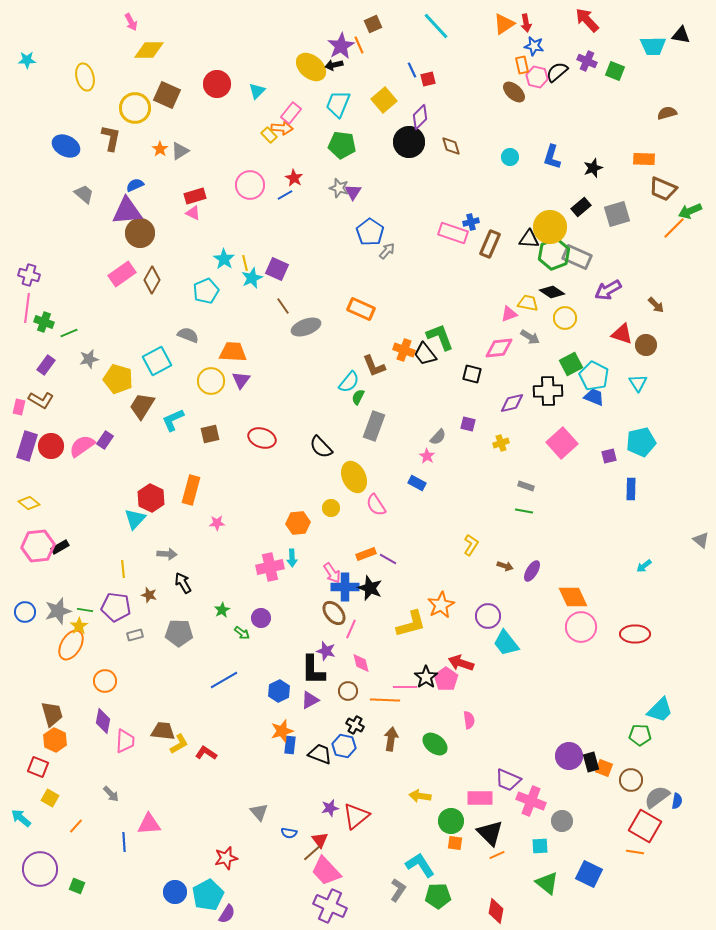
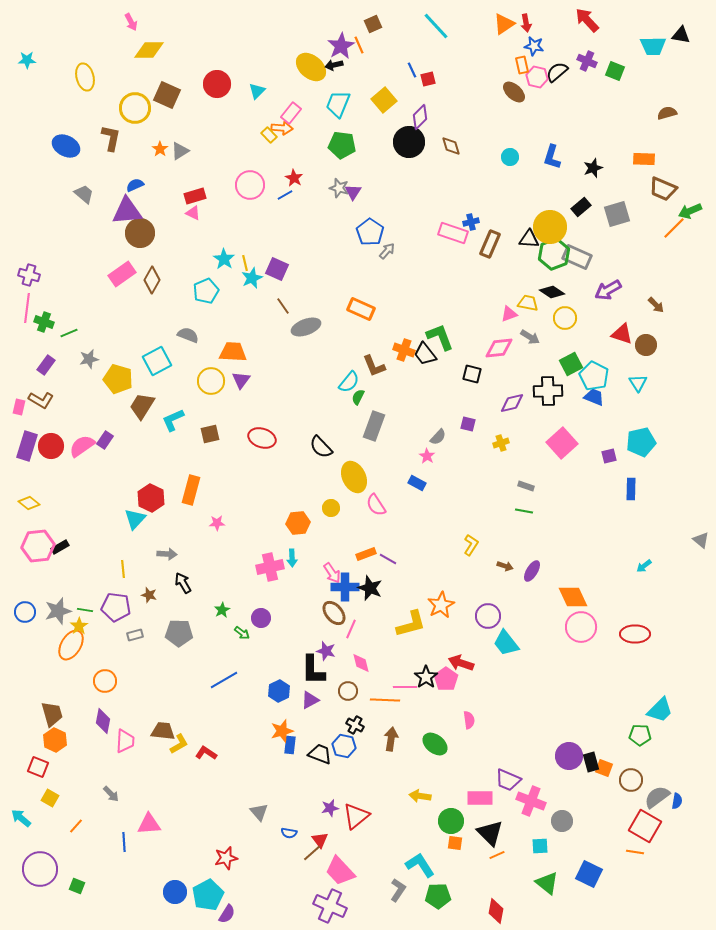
pink trapezoid at (326, 871): moved 14 px right
